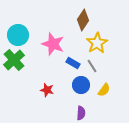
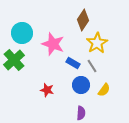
cyan circle: moved 4 px right, 2 px up
